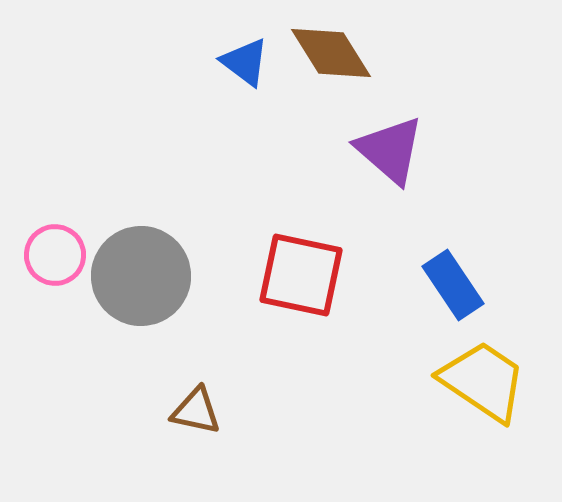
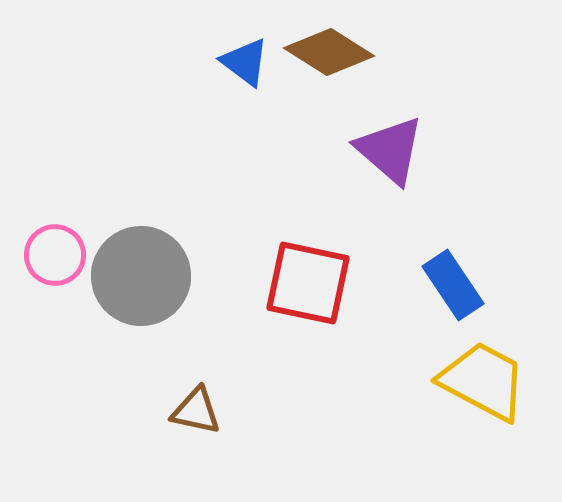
brown diamond: moved 2 px left, 1 px up; rotated 26 degrees counterclockwise
red square: moved 7 px right, 8 px down
yellow trapezoid: rotated 6 degrees counterclockwise
